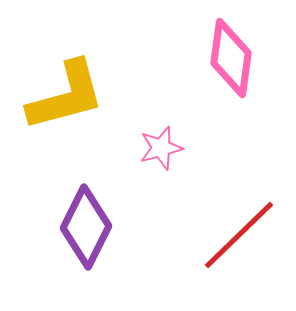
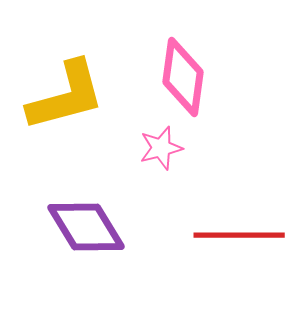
pink diamond: moved 48 px left, 19 px down
purple diamond: rotated 58 degrees counterclockwise
red line: rotated 44 degrees clockwise
